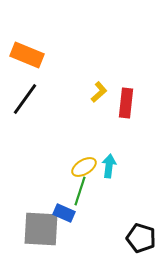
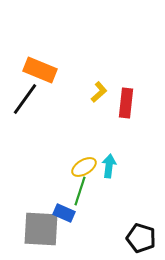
orange rectangle: moved 13 px right, 15 px down
